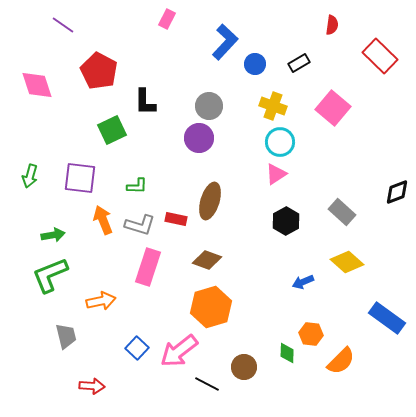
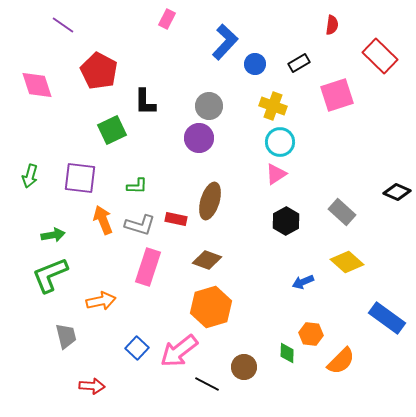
pink square at (333, 108): moved 4 px right, 13 px up; rotated 32 degrees clockwise
black diamond at (397, 192): rotated 44 degrees clockwise
